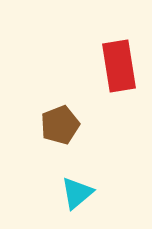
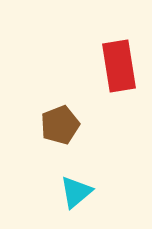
cyan triangle: moved 1 px left, 1 px up
